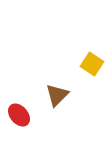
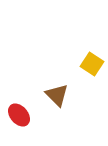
brown triangle: rotated 30 degrees counterclockwise
